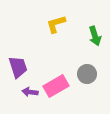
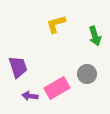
pink rectangle: moved 1 px right, 2 px down
purple arrow: moved 4 px down
